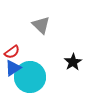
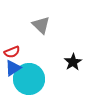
red semicircle: rotated 14 degrees clockwise
cyan circle: moved 1 px left, 2 px down
